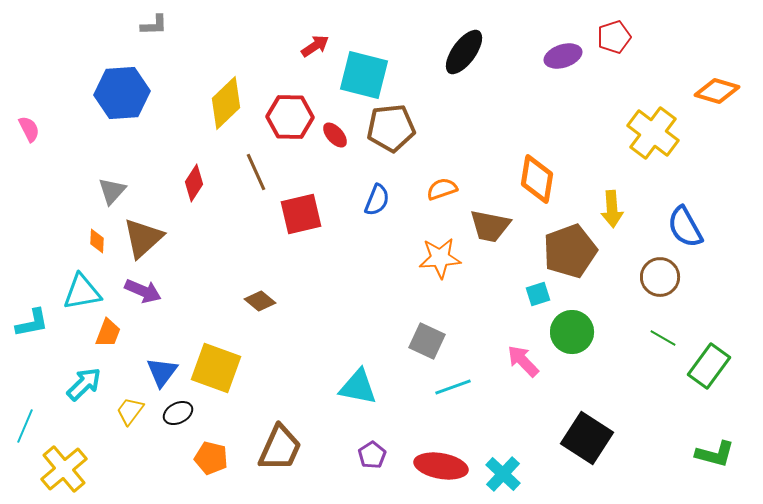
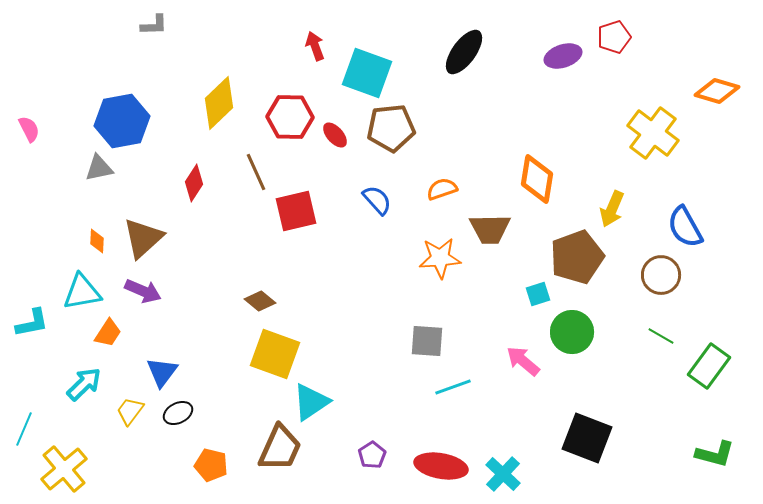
red arrow at (315, 46): rotated 76 degrees counterclockwise
cyan square at (364, 75): moved 3 px right, 2 px up; rotated 6 degrees clockwise
blue hexagon at (122, 93): moved 28 px down; rotated 6 degrees counterclockwise
yellow diamond at (226, 103): moved 7 px left
gray triangle at (112, 191): moved 13 px left, 23 px up; rotated 36 degrees clockwise
blue semicircle at (377, 200): rotated 64 degrees counterclockwise
yellow arrow at (612, 209): rotated 27 degrees clockwise
red square at (301, 214): moved 5 px left, 3 px up
brown trapezoid at (490, 226): moved 3 px down; rotated 12 degrees counterclockwise
brown pentagon at (570, 251): moved 7 px right, 6 px down
brown circle at (660, 277): moved 1 px right, 2 px up
orange trapezoid at (108, 333): rotated 12 degrees clockwise
green line at (663, 338): moved 2 px left, 2 px up
gray square at (427, 341): rotated 21 degrees counterclockwise
pink arrow at (523, 361): rotated 6 degrees counterclockwise
yellow square at (216, 368): moved 59 px right, 14 px up
cyan triangle at (358, 387): moved 47 px left, 15 px down; rotated 45 degrees counterclockwise
cyan line at (25, 426): moved 1 px left, 3 px down
black square at (587, 438): rotated 12 degrees counterclockwise
orange pentagon at (211, 458): moved 7 px down
